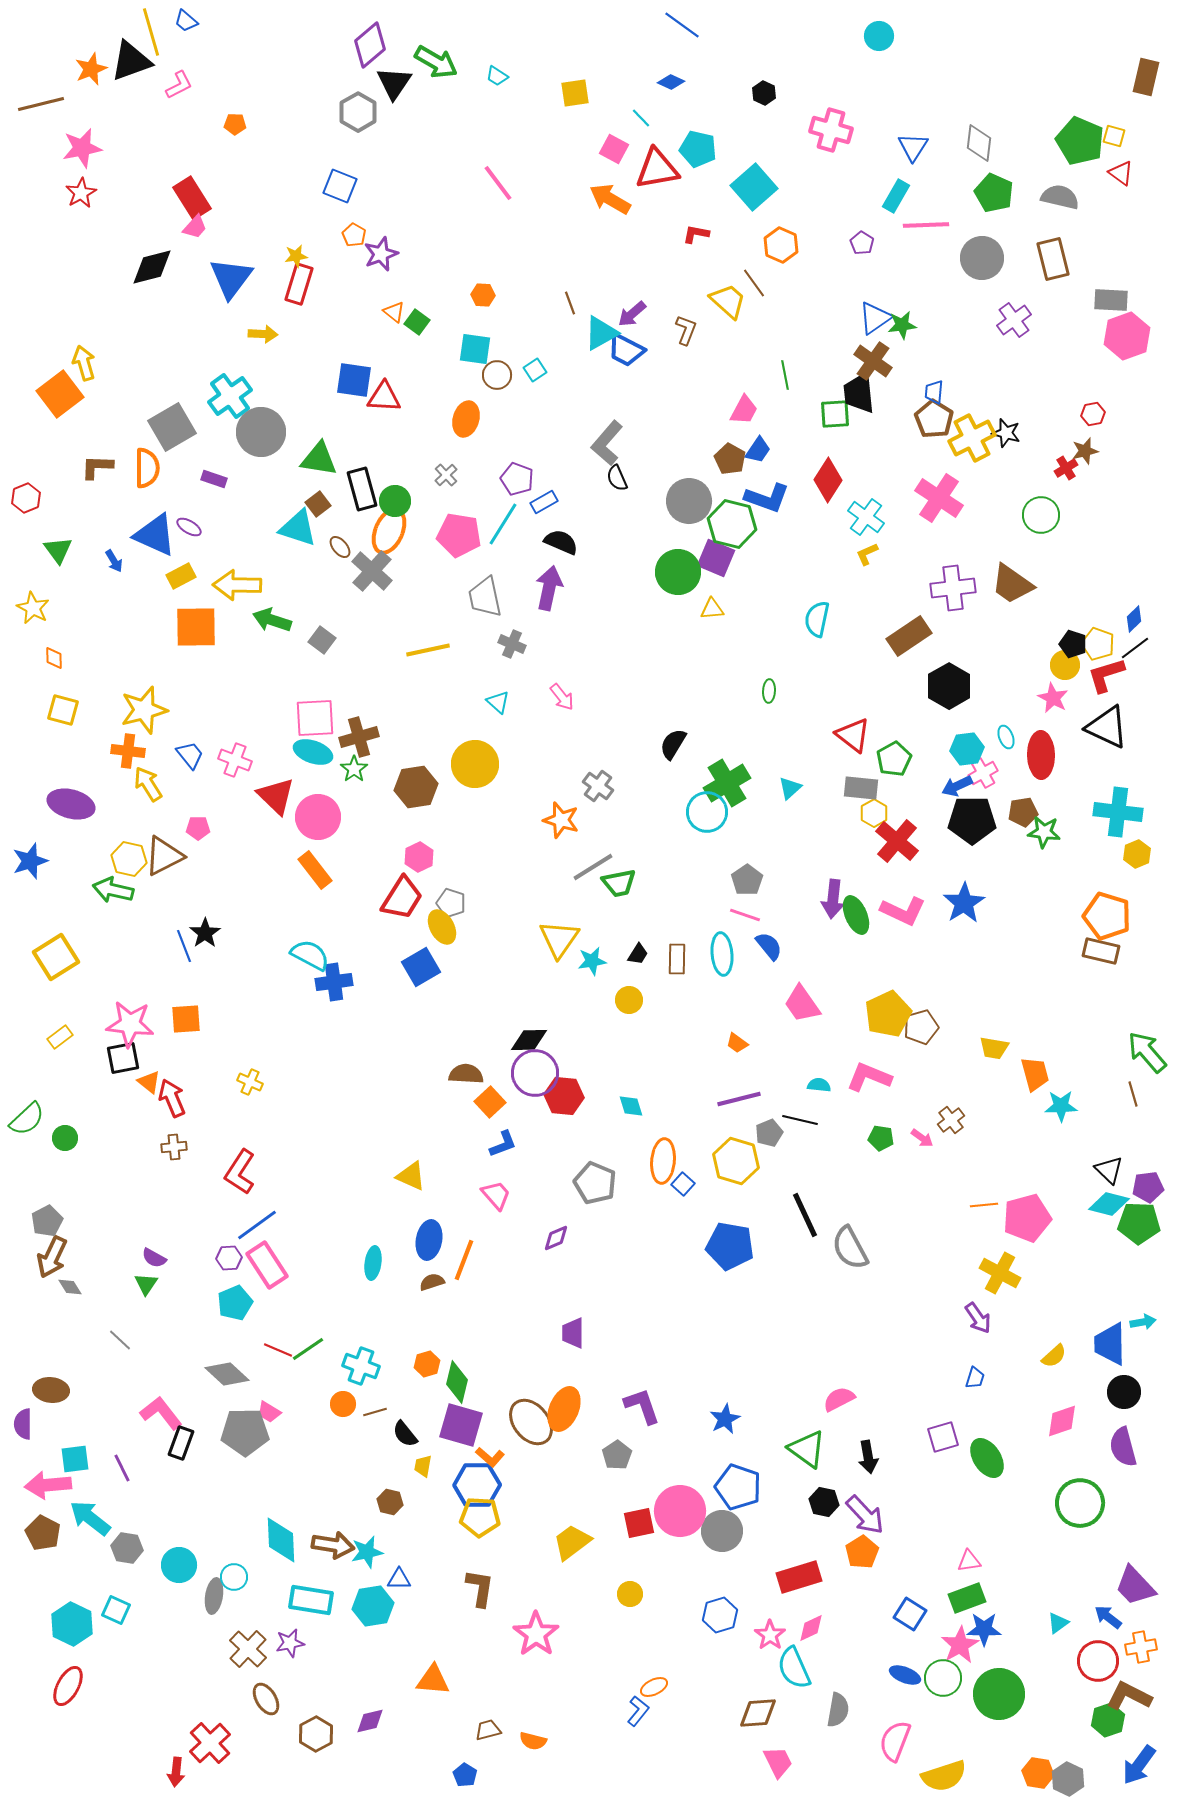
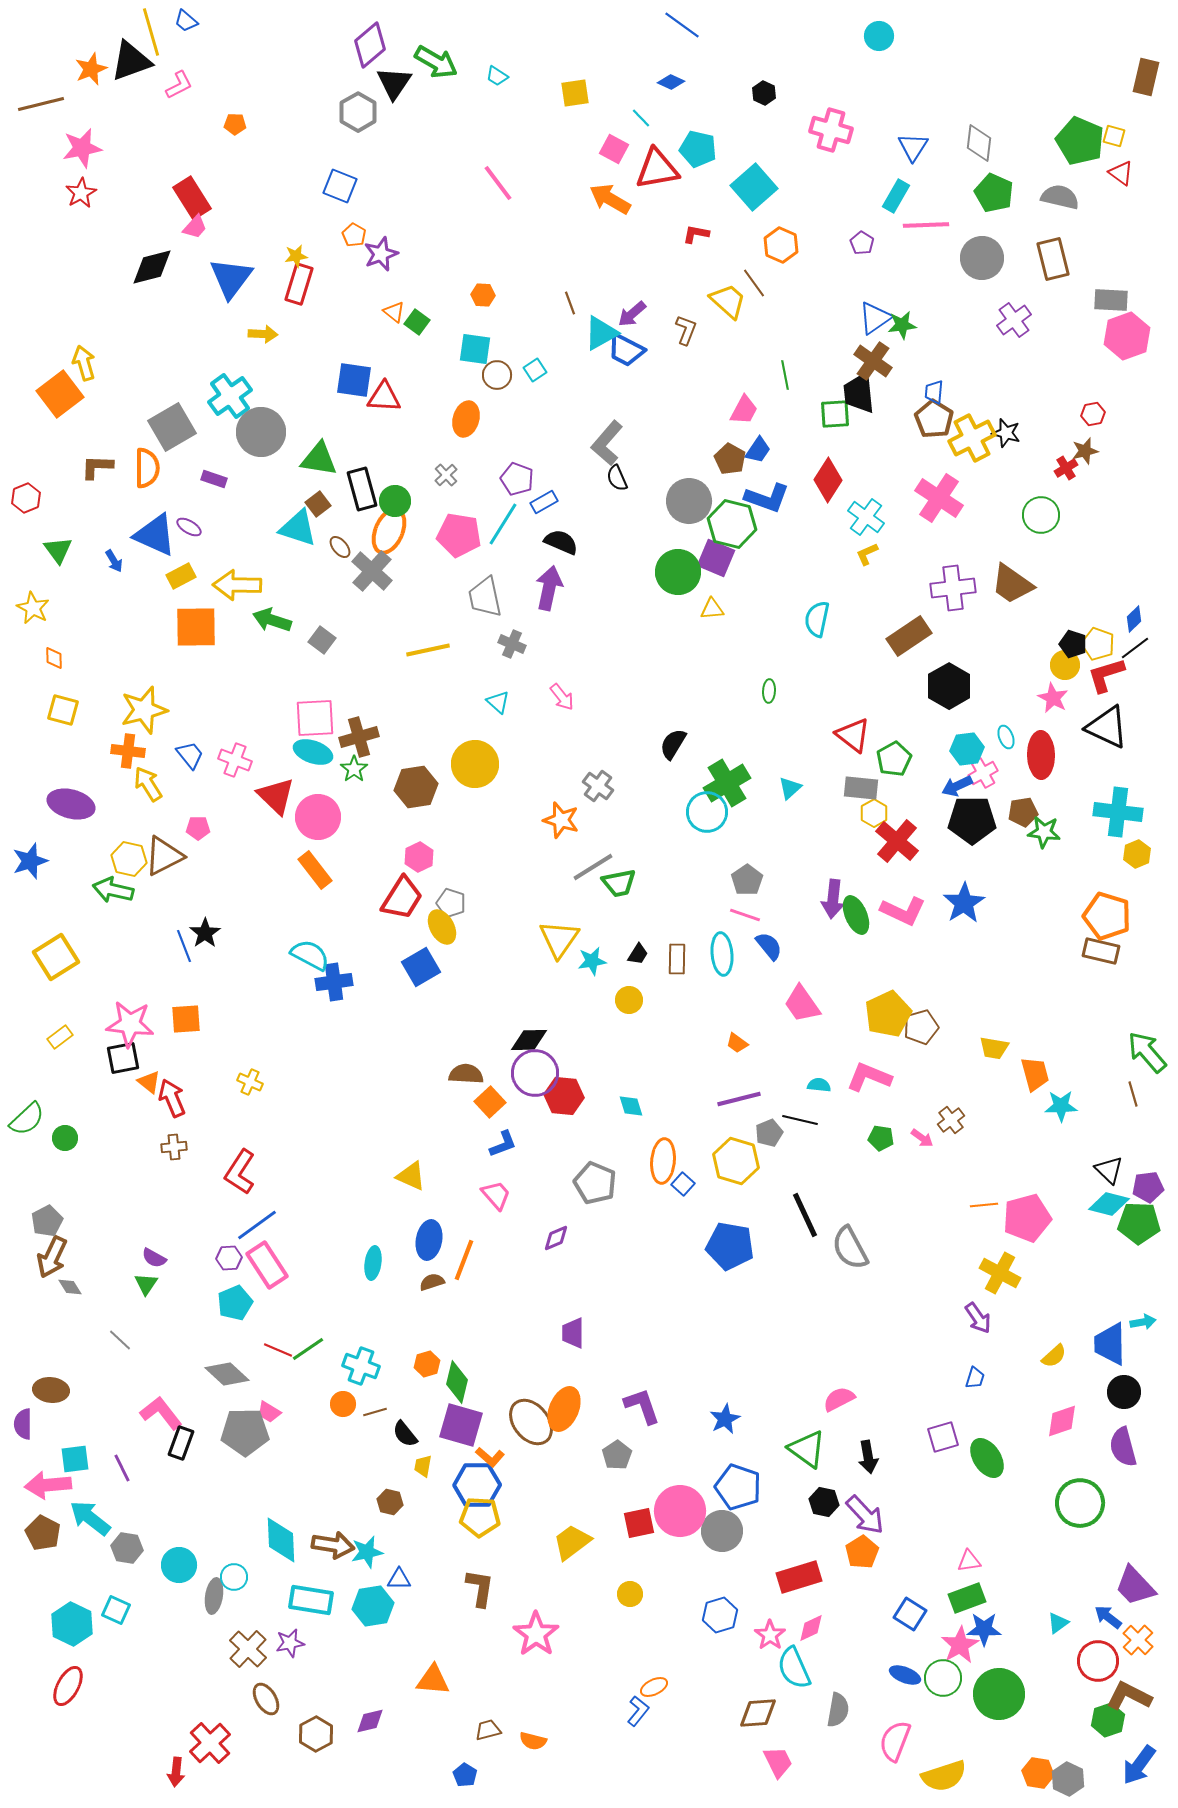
orange cross at (1141, 1647): moved 3 px left, 7 px up; rotated 36 degrees counterclockwise
